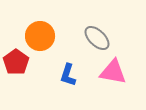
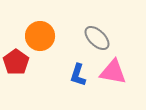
blue L-shape: moved 10 px right
